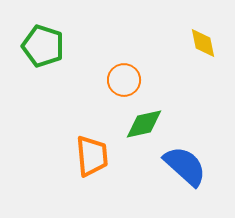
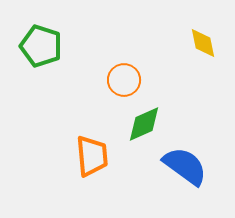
green pentagon: moved 2 px left
green diamond: rotated 12 degrees counterclockwise
blue semicircle: rotated 6 degrees counterclockwise
